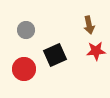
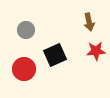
brown arrow: moved 3 px up
